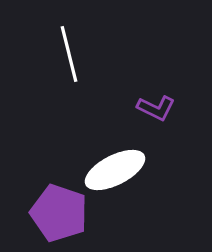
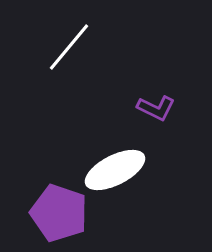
white line: moved 7 px up; rotated 54 degrees clockwise
